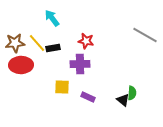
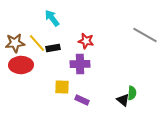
purple rectangle: moved 6 px left, 3 px down
